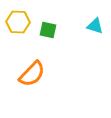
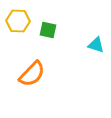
yellow hexagon: moved 1 px up
cyan triangle: moved 1 px right, 19 px down
